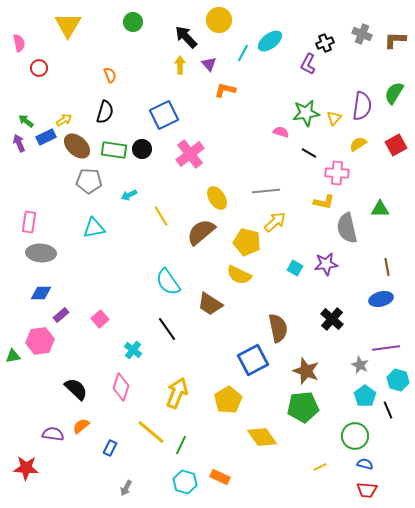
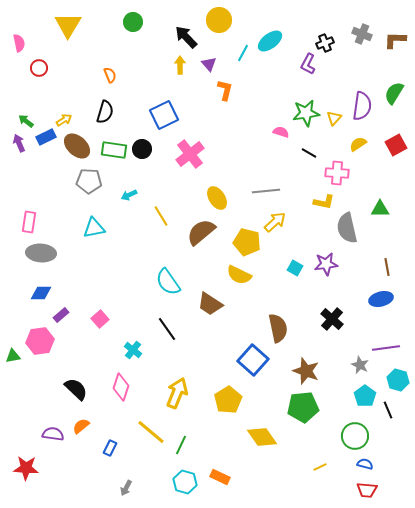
orange L-shape at (225, 90): rotated 90 degrees clockwise
blue square at (253, 360): rotated 20 degrees counterclockwise
